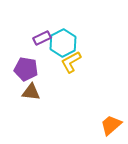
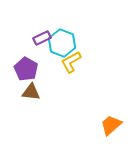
cyan hexagon: moved 1 px left; rotated 12 degrees counterclockwise
purple pentagon: rotated 20 degrees clockwise
